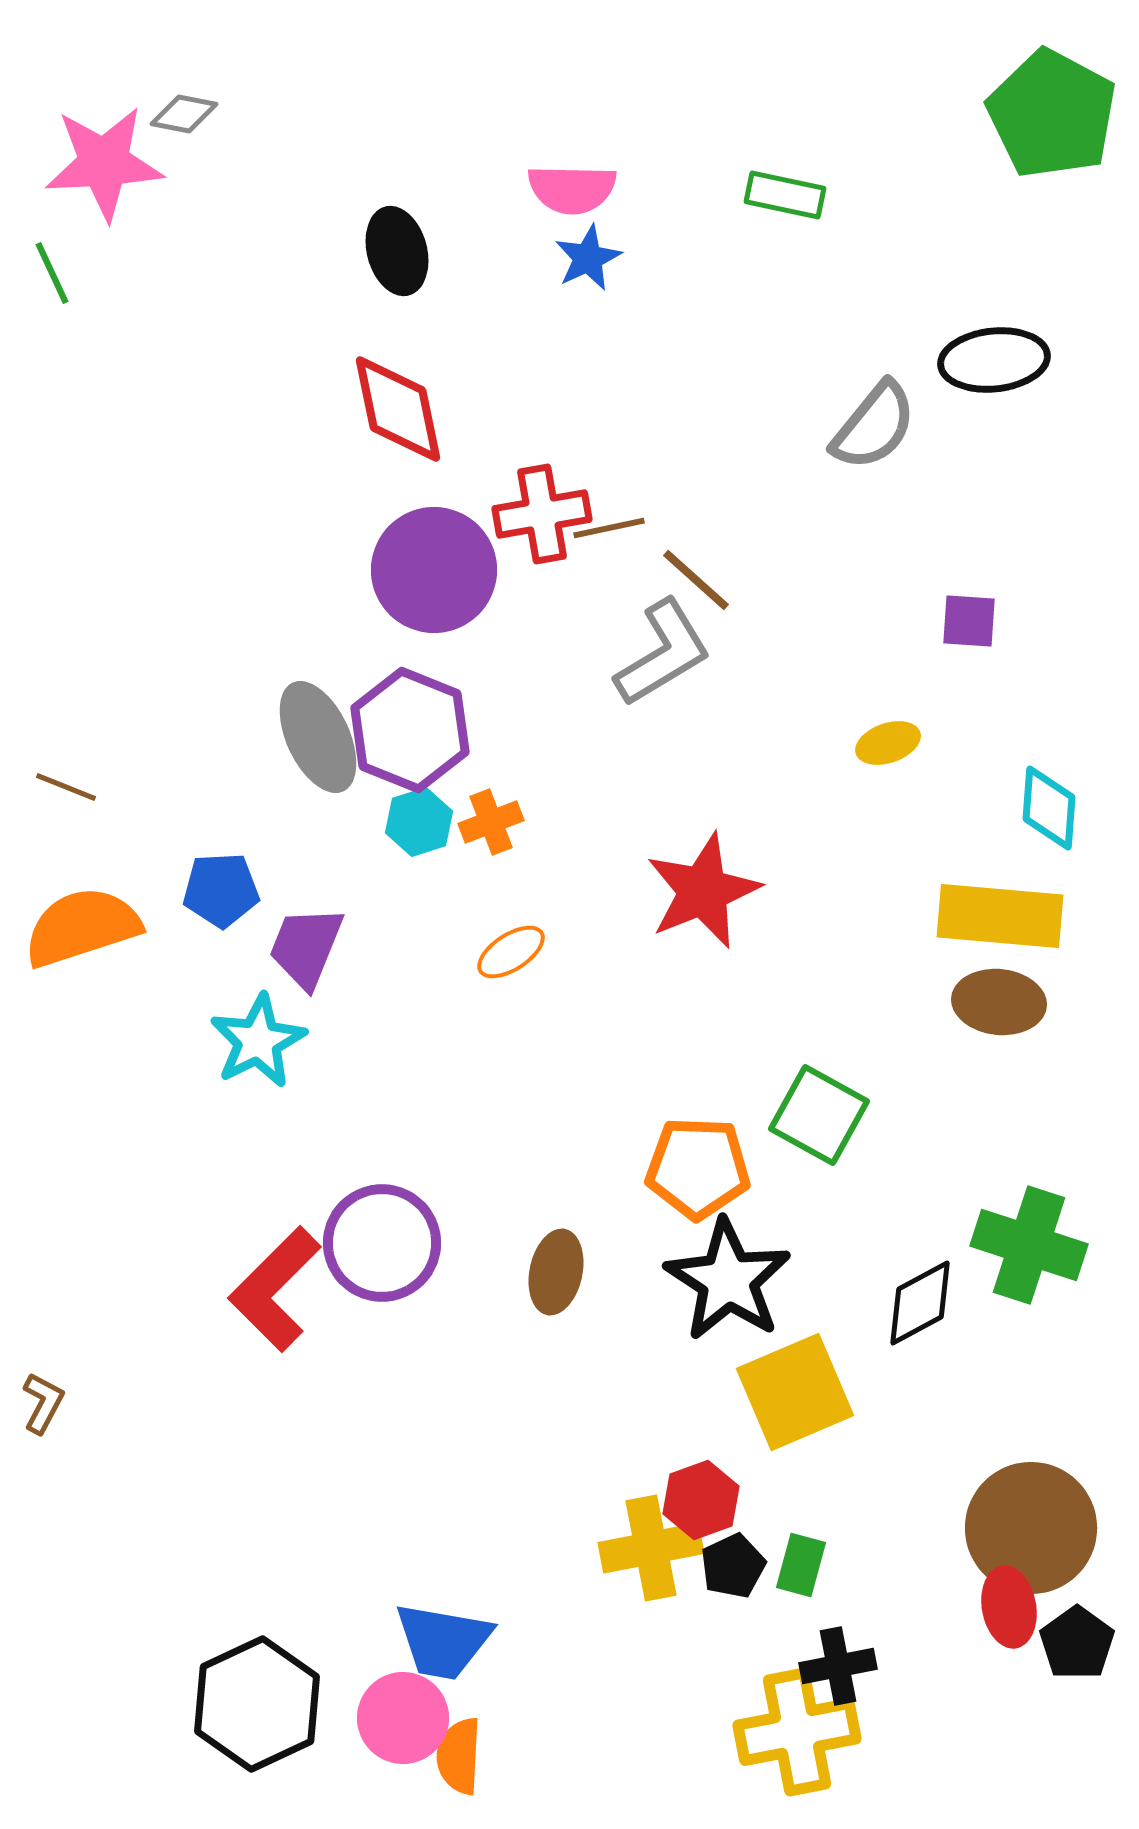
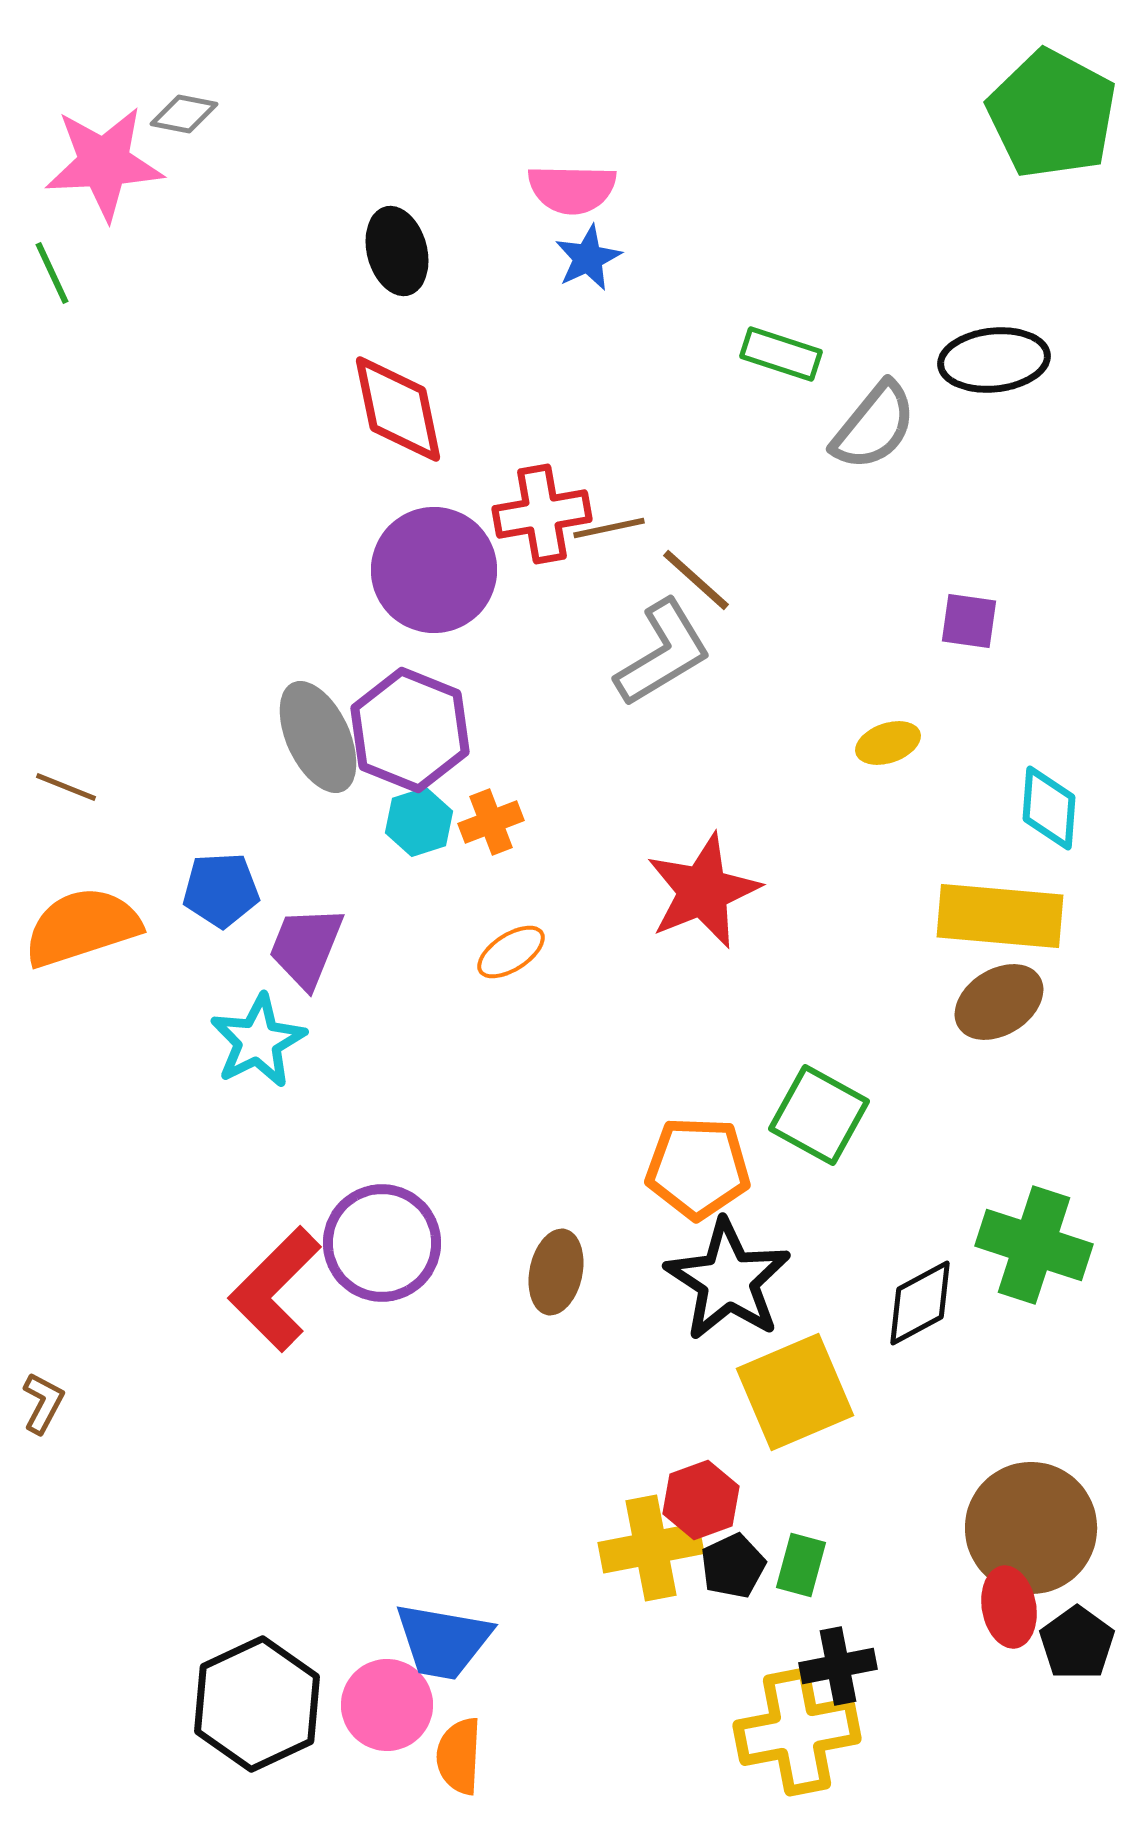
green rectangle at (785, 195): moved 4 px left, 159 px down; rotated 6 degrees clockwise
purple square at (969, 621): rotated 4 degrees clockwise
brown ellipse at (999, 1002): rotated 38 degrees counterclockwise
green cross at (1029, 1245): moved 5 px right
pink circle at (403, 1718): moved 16 px left, 13 px up
